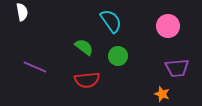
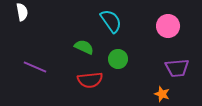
green semicircle: rotated 12 degrees counterclockwise
green circle: moved 3 px down
red semicircle: moved 3 px right
